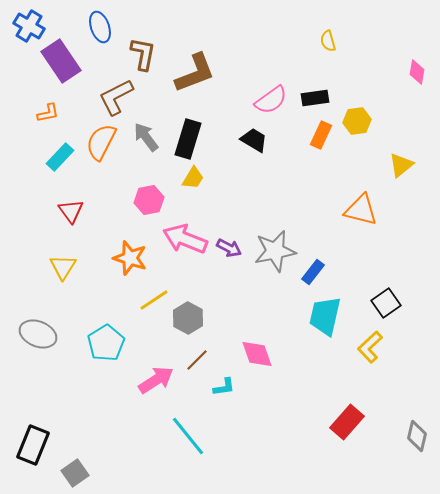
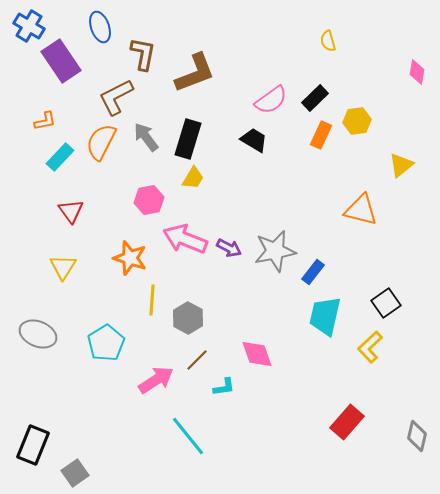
black rectangle at (315, 98): rotated 36 degrees counterclockwise
orange L-shape at (48, 113): moved 3 px left, 8 px down
yellow line at (154, 300): moved 2 px left; rotated 52 degrees counterclockwise
